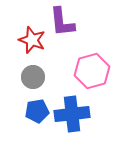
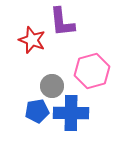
gray circle: moved 19 px right, 9 px down
blue cross: moved 1 px left, 1 px up; rotated 8 degrees clockwise
